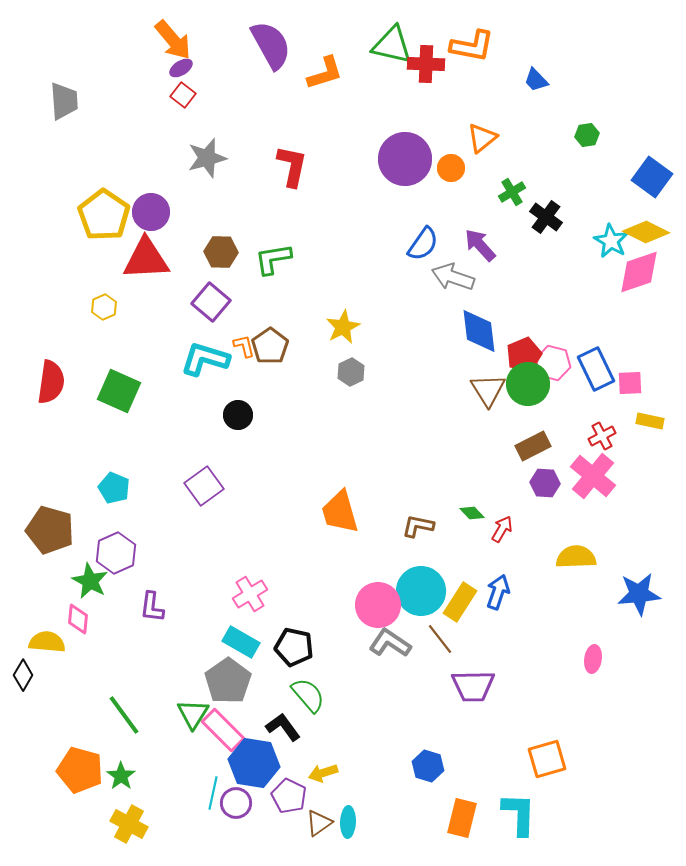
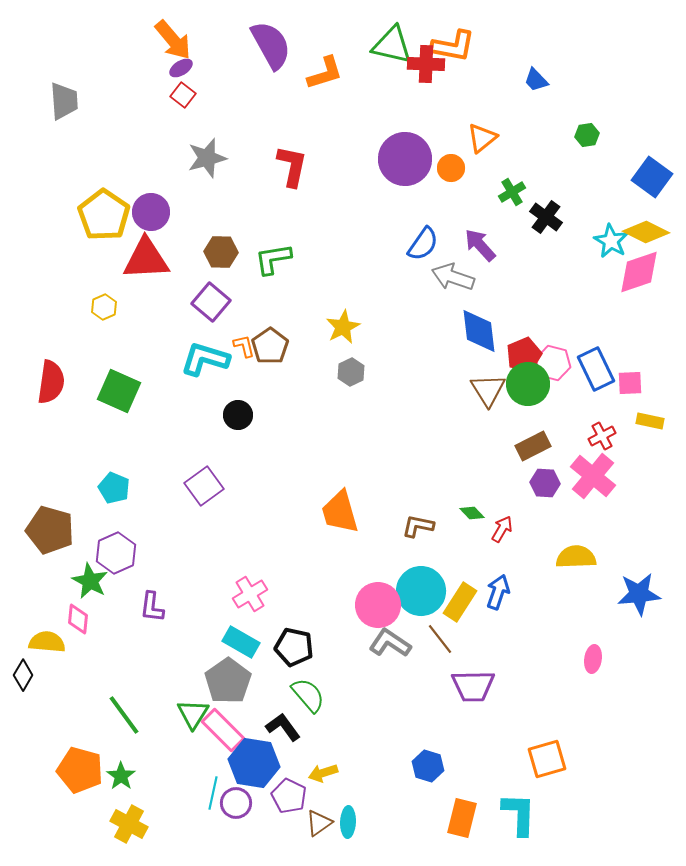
orange L-shape at (472, 46): moved 19 px left
